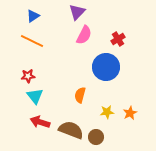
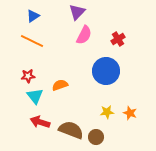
blue circle: moved 4 px down
orange semicircle: moved 20 px left, 10 px up; rotated 56 degrees clockwise
orange star: rotated 24 degrees counterclockwise
